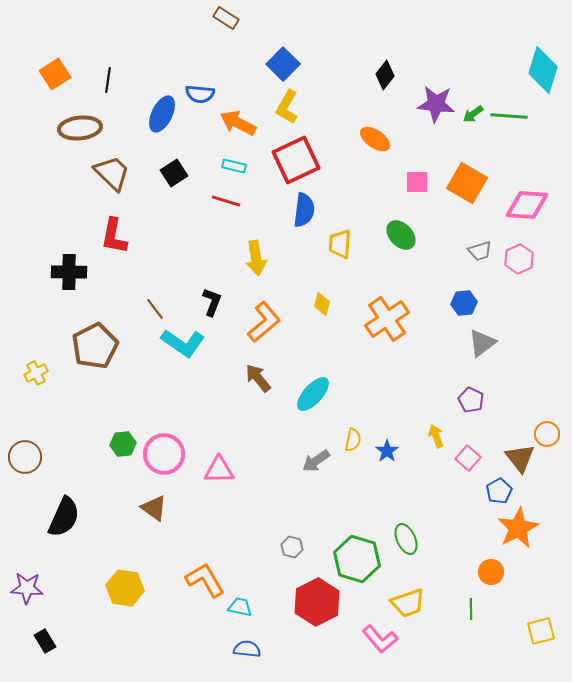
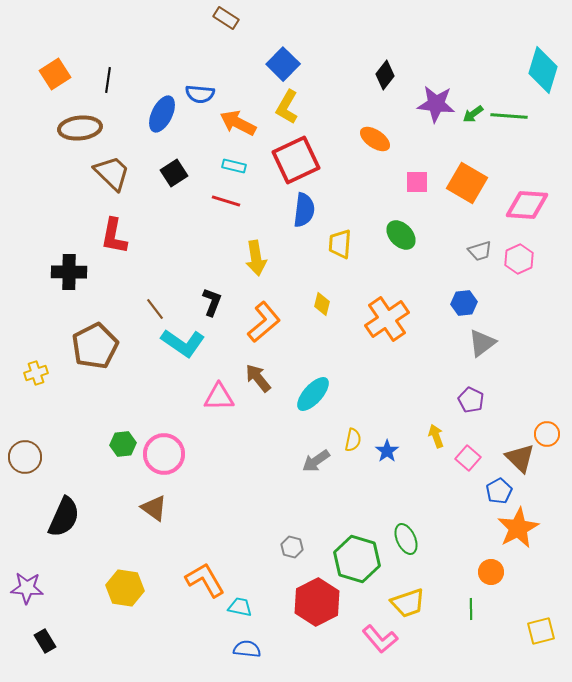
yellow cross at (36, 373): rotated 10 degrees clockwise
brown triangle at (520, 458): rotated 8 degrees counterclockwise
pink triangle at (219, 470): moved 73 px up
